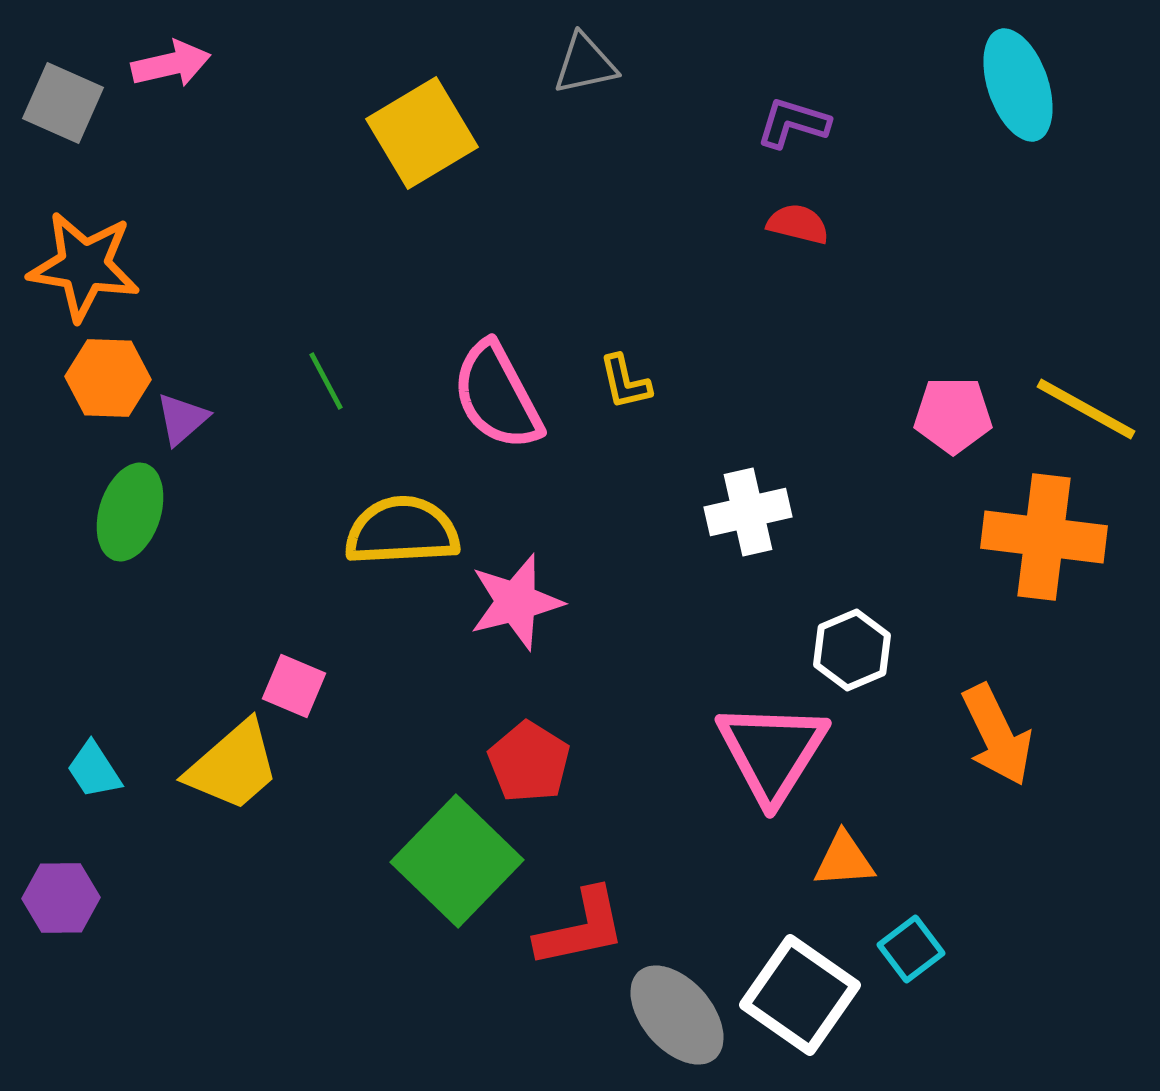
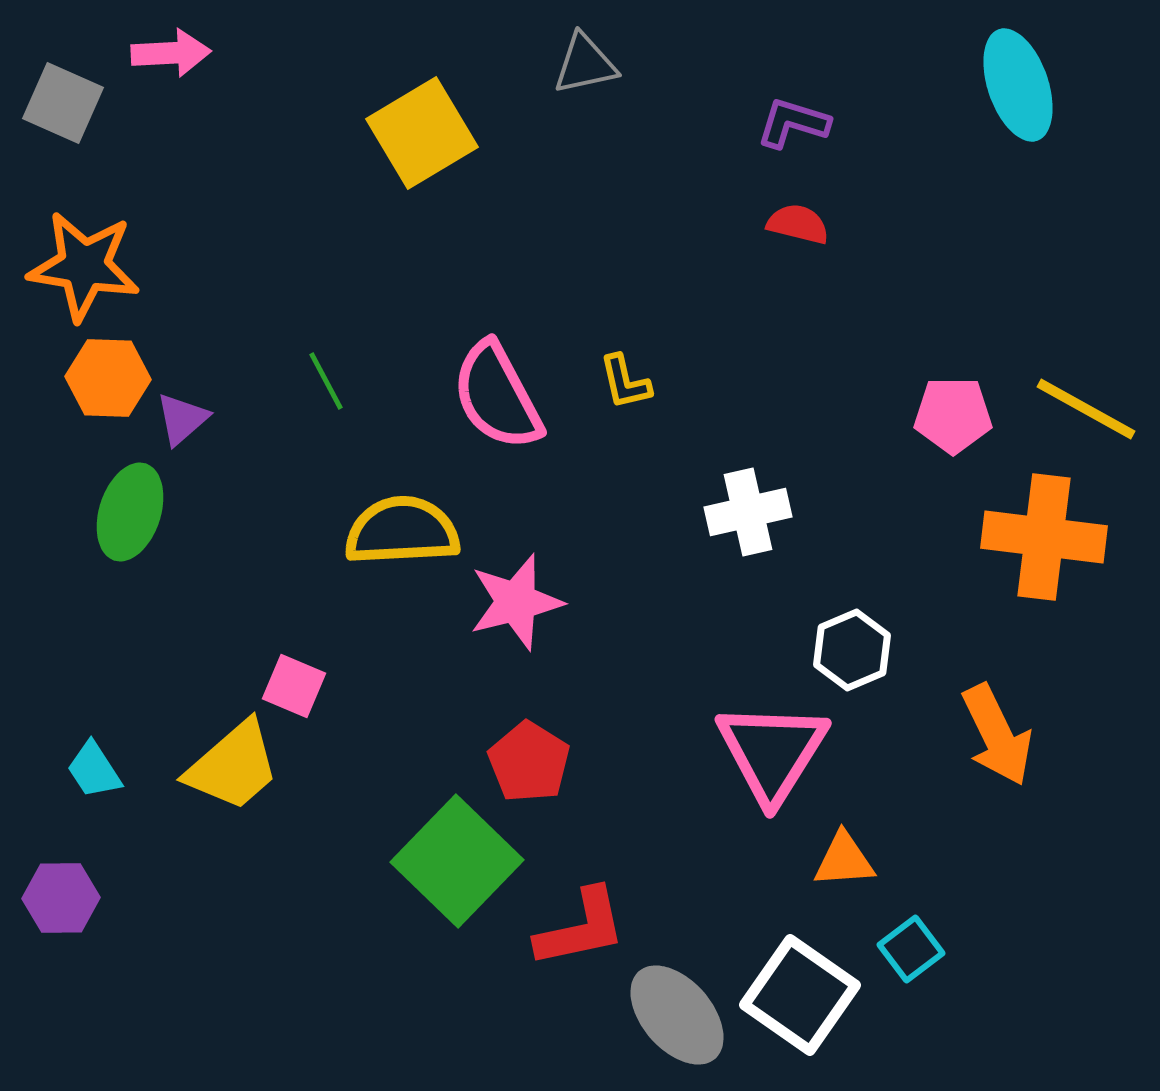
pink arrow: moved 11 px up; rotated 10 degrees clockwise
